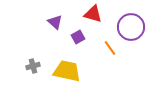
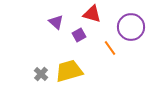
red triangle: moved 1 px left
purple triangle: moved 1 px right
purple square: moved 1 px right, 2 px up
gray cross: moved 8 px right, 8 px down; rotated 32 degrees counterclockwise
yellow trapezoid: moved 2 px right; rotated 28 degrees counterclockwise
